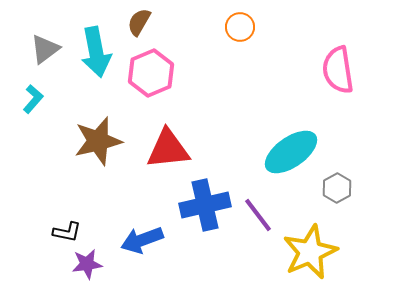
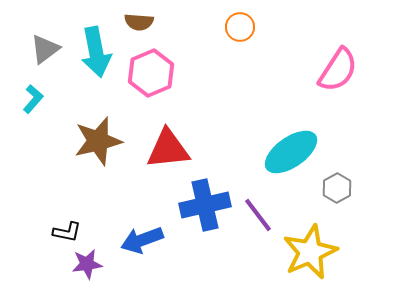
brown semicircle: rotated 116 degrees counterclockwise
pink semicircle: rotated 138 degrees counterclockwise
